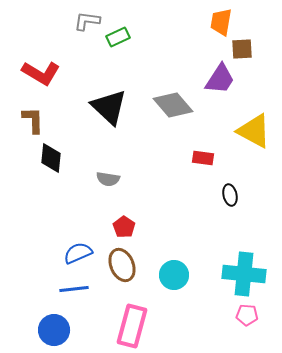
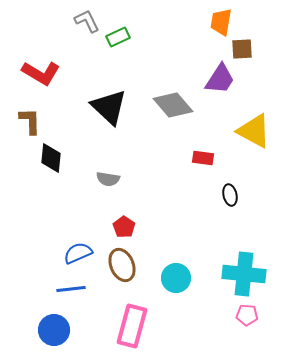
gray L-shape: rotated 56 degrees clockwise
brown L-shape: moved 3 px left, 1 px down
cyan circle: moved 2 px right, 3 px down
blue line: moved 3 px left
